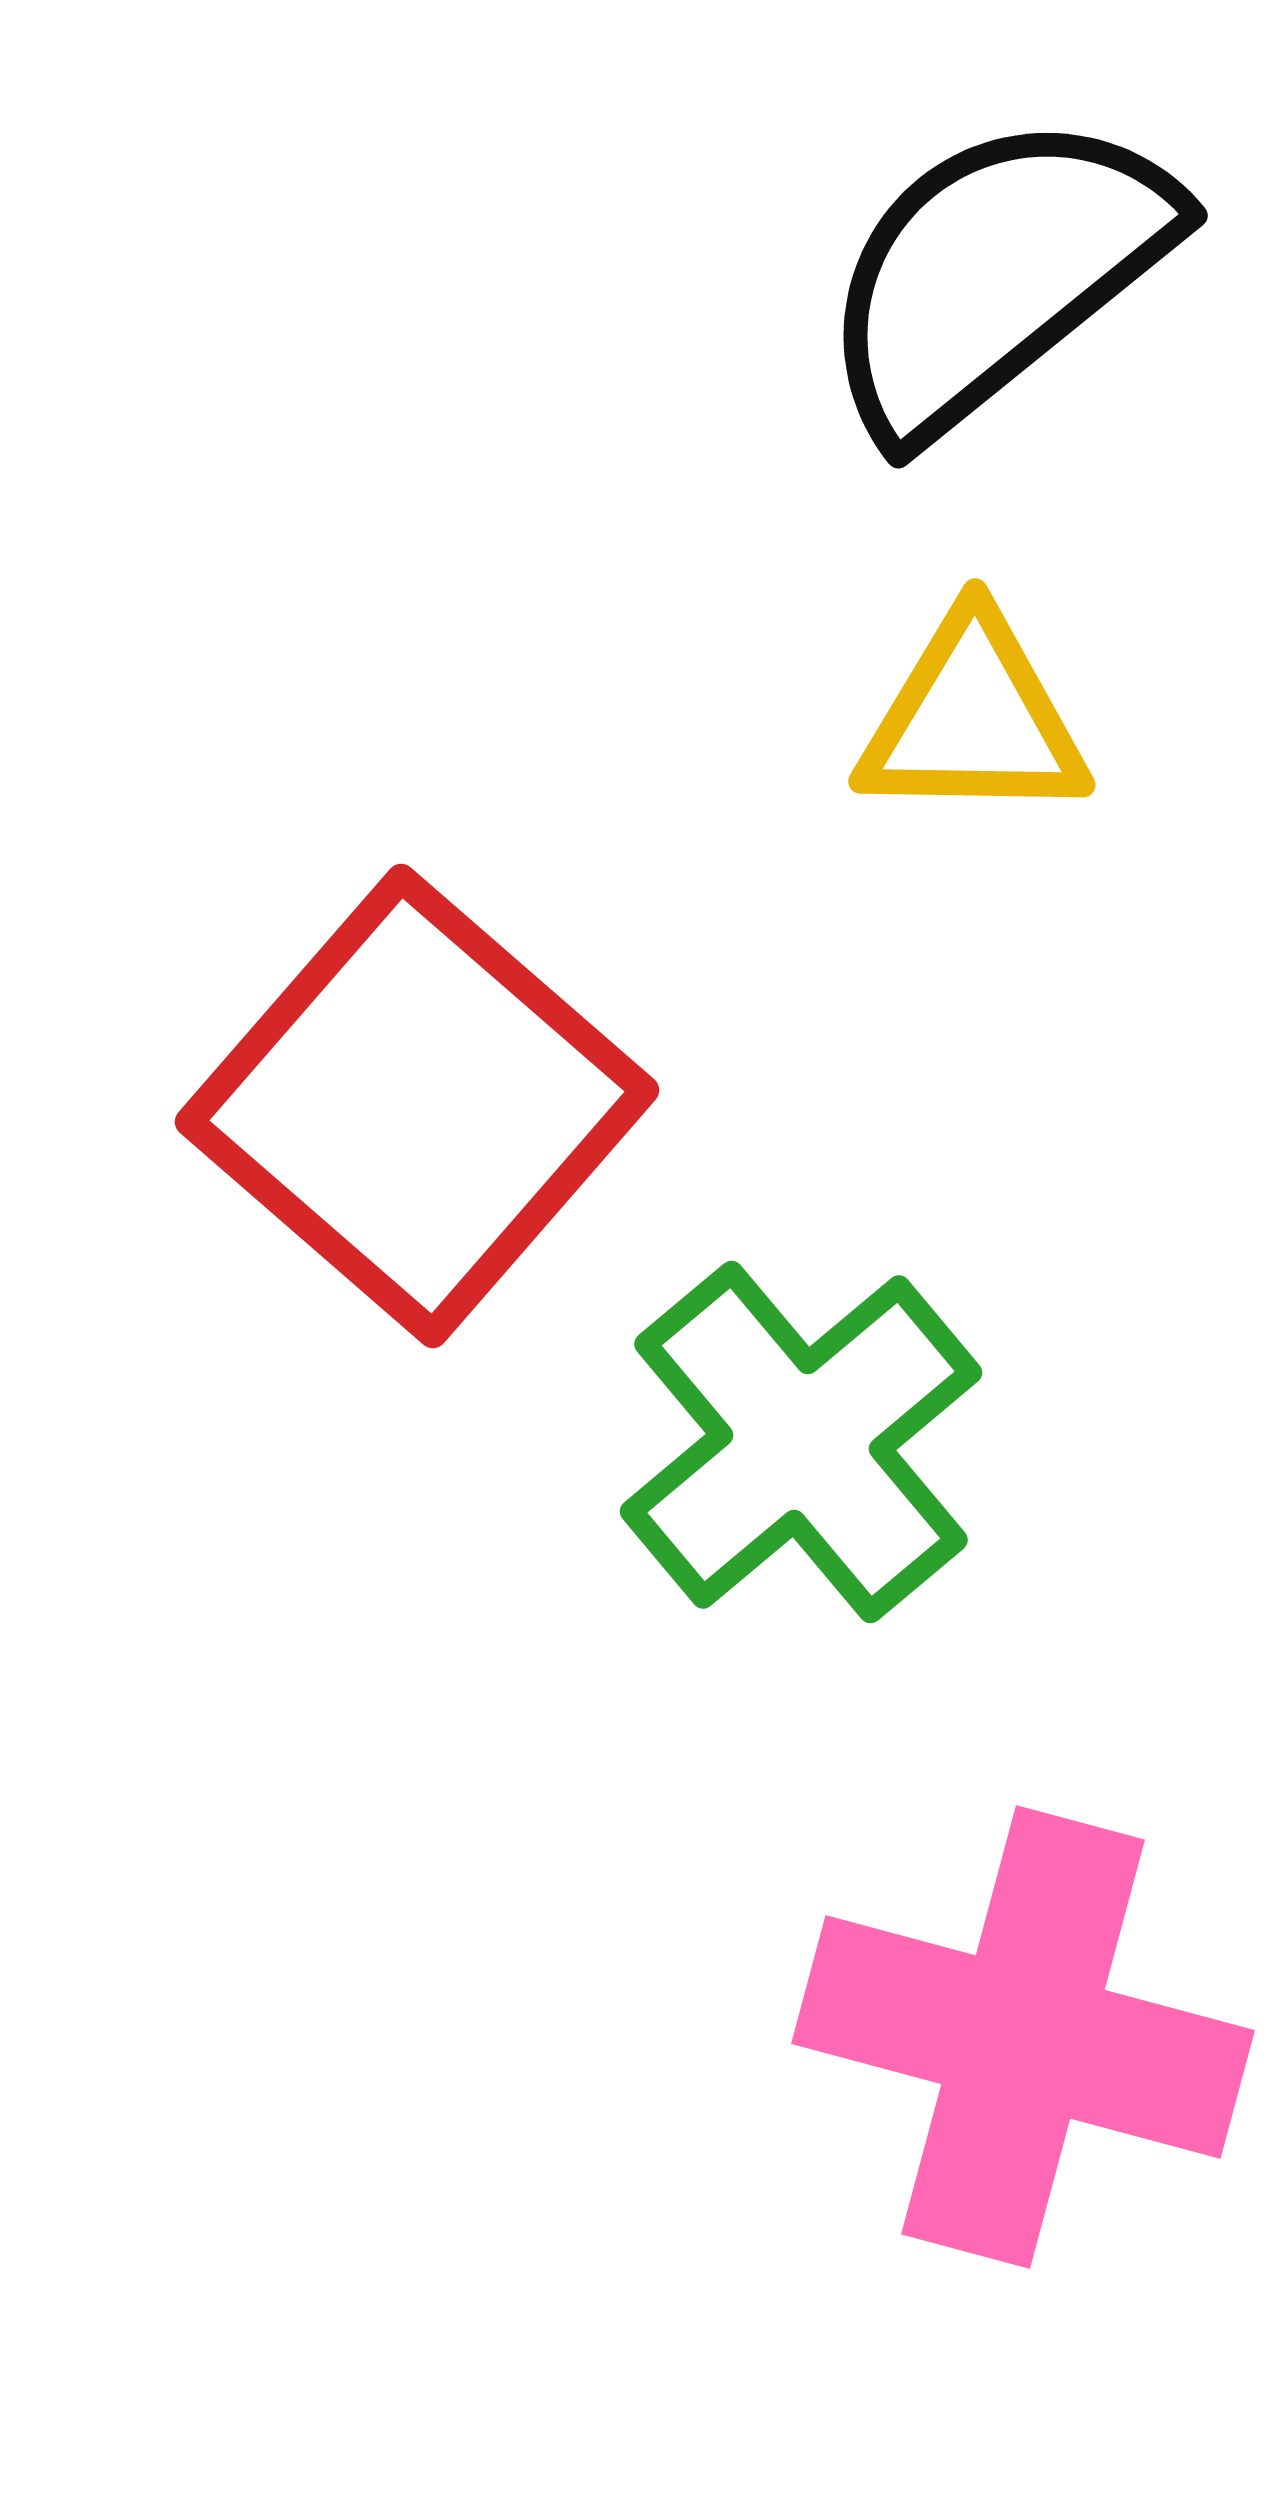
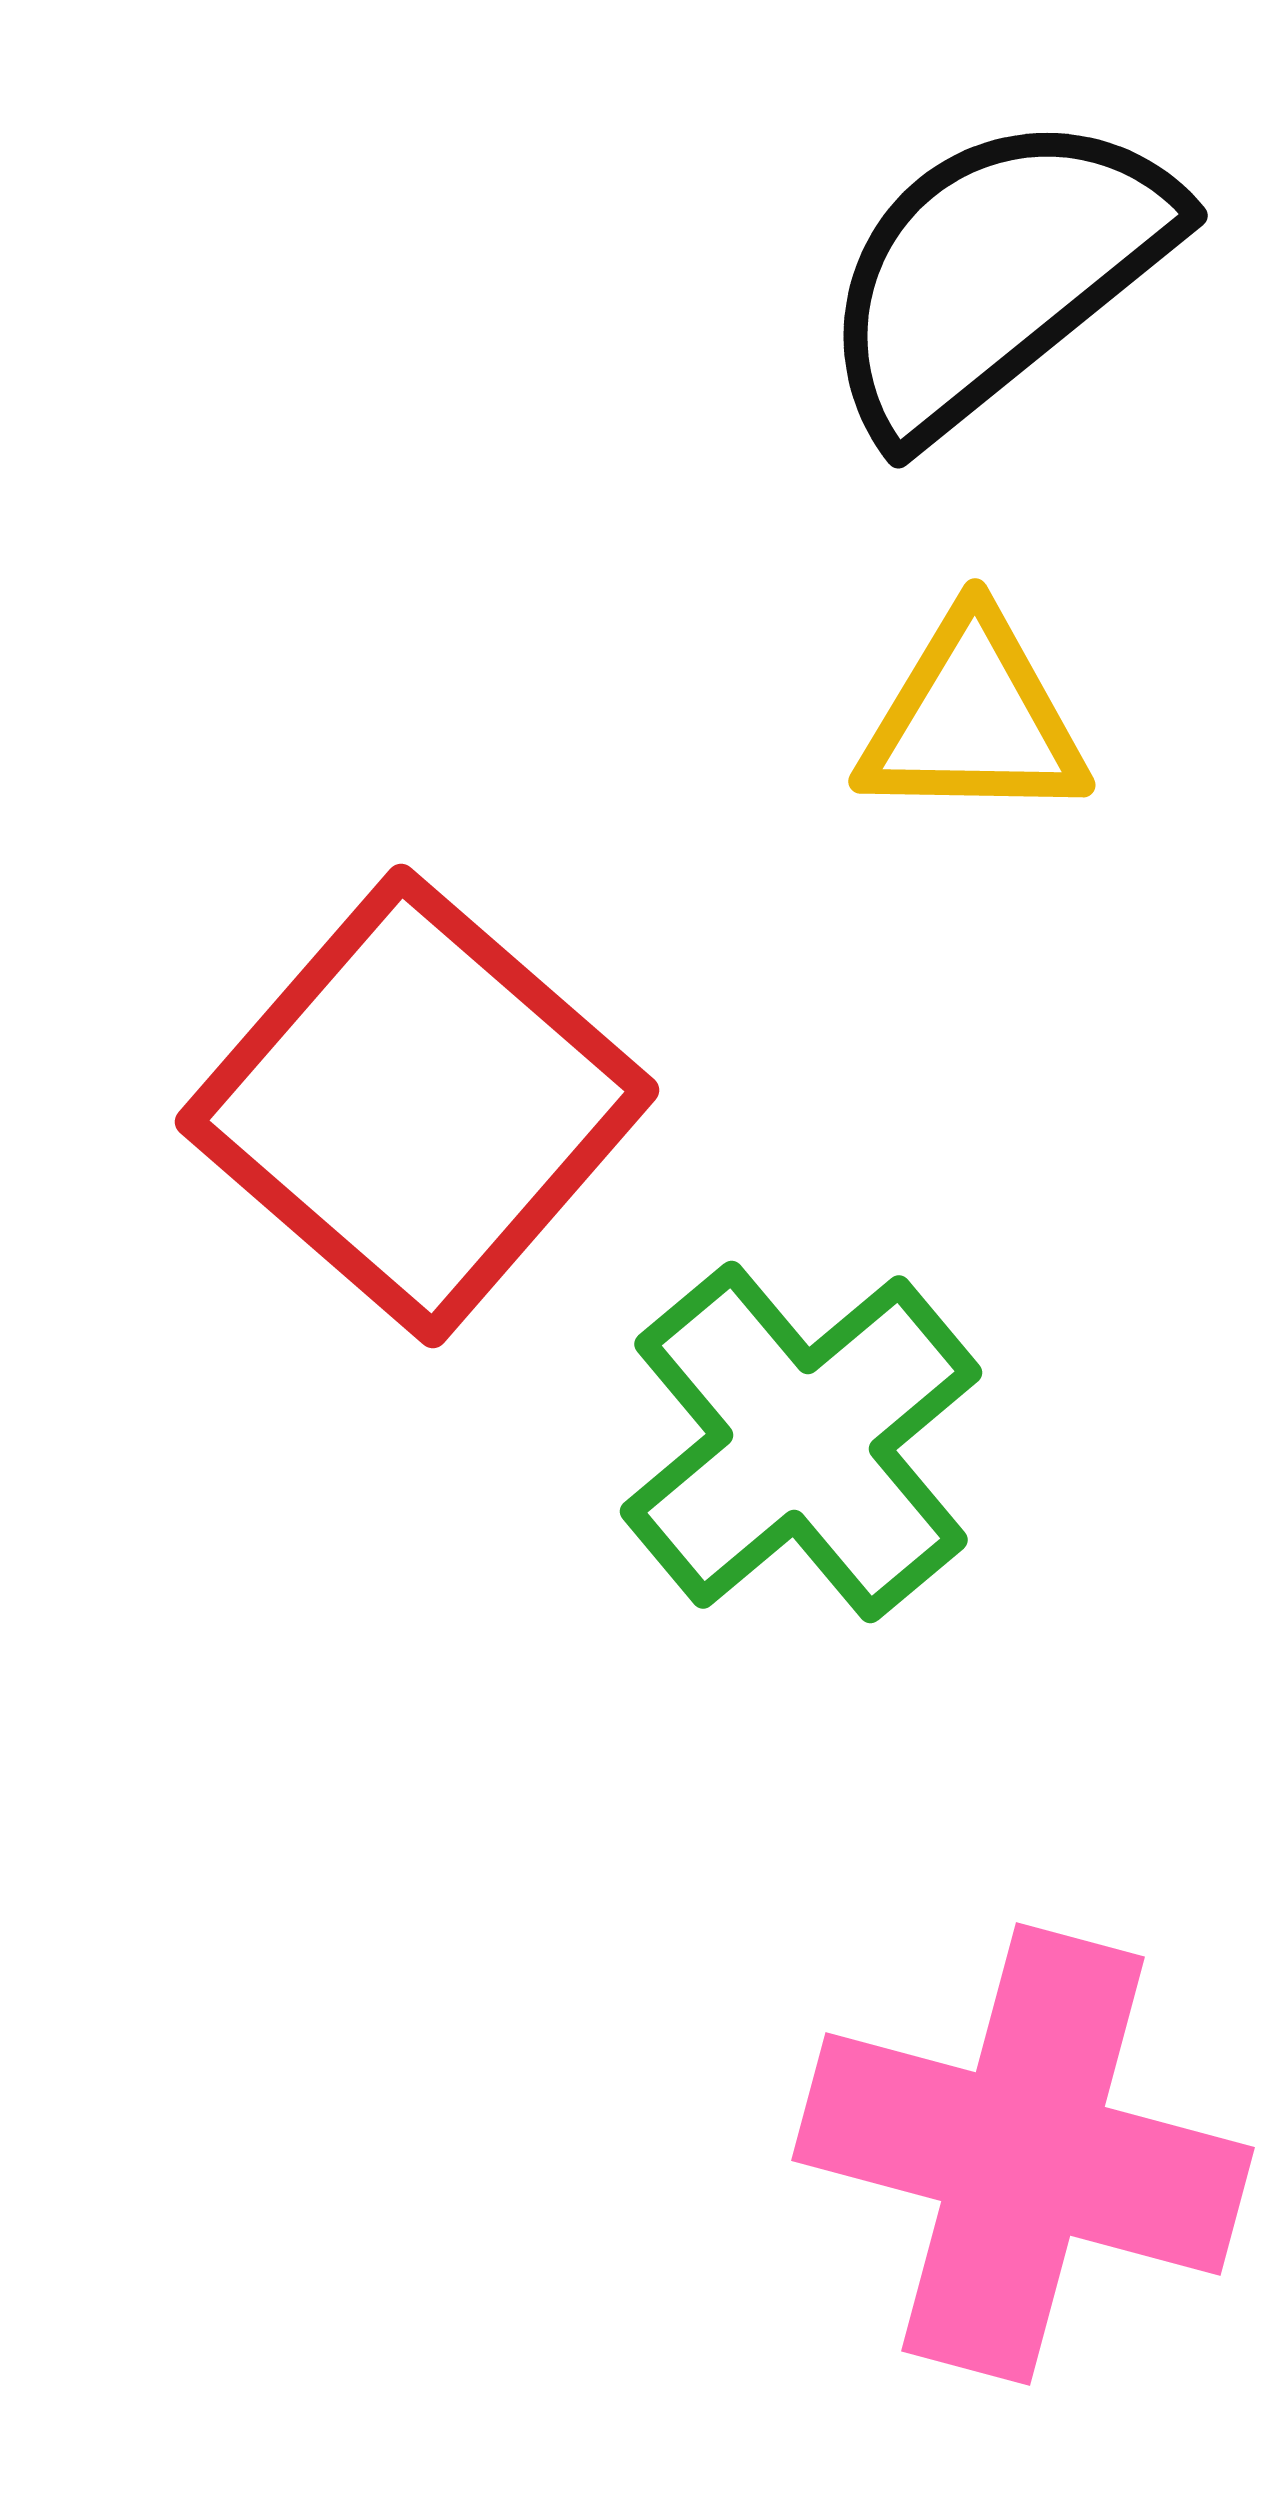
pink cross: moved 117 px down
